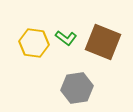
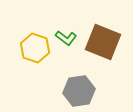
yellow hexagon: moved 1 px right, 5 px down; rotated 12 degrees clockwise
gray hexagon: moved 2 px right, 3 px down
